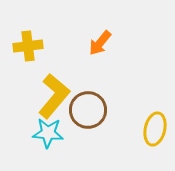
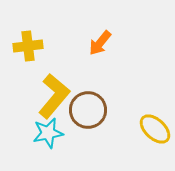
yellow ellipse: rotated 60 degrees counterclockwise
cyan star: rotated 16 degrees counterclockwise
